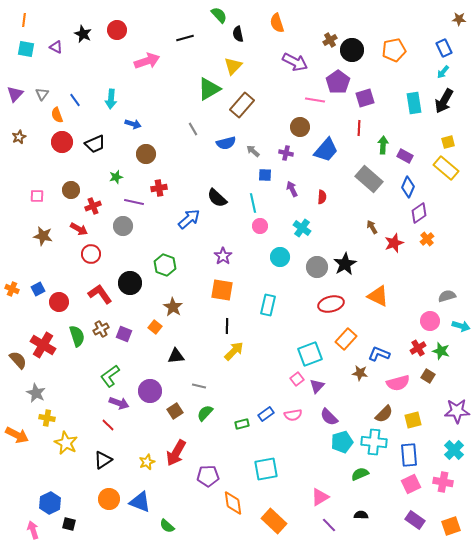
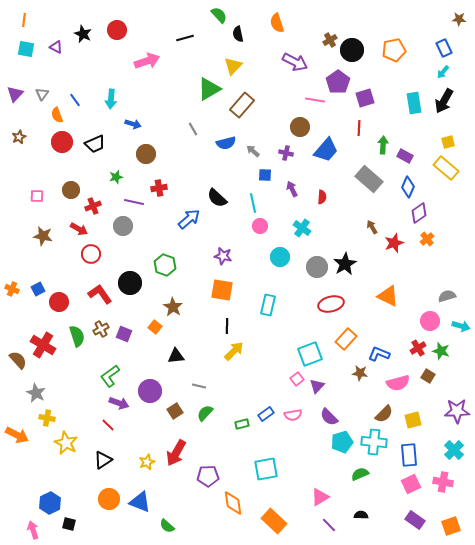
purple star at (223, 256): rotated 24 degrees counterclockwise
orange triangle at (378, 296): moved 10 px right
